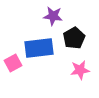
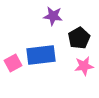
black pentagon: moved 5 px right
blue rectangle: moved 2 px right, 7 px down
pink star: moved 4 px right, 4 px up
